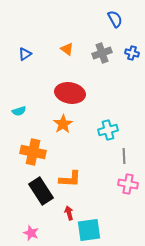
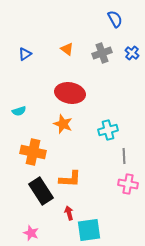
blue cross: rotated 24 degrees clockwise
orange star: rotated 18 degrees counterclockwise
